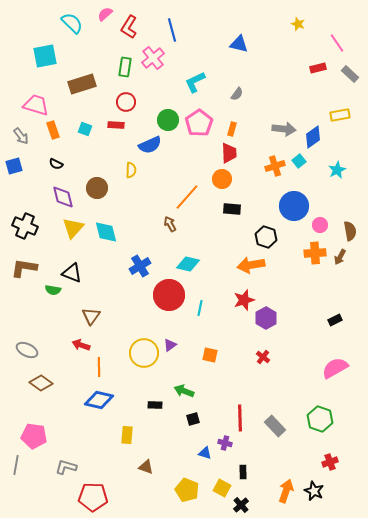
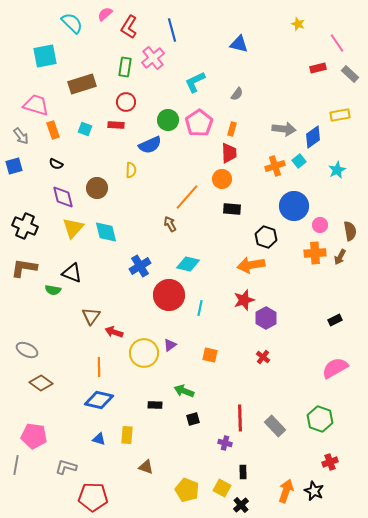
red arrow at (81, 345): moved 33 px right, 13 px up
blue triangle at (205, 453): moved 106 px left, 14 px up
